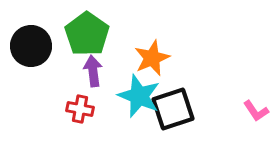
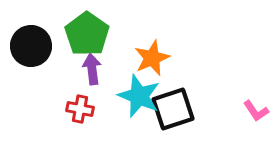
purple arrow: moved 1 px left, 2 px up
